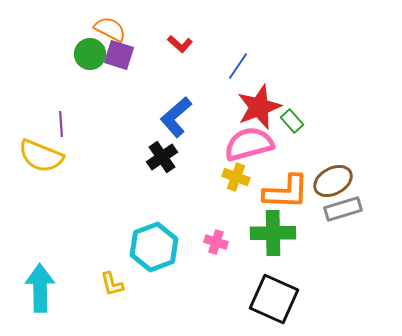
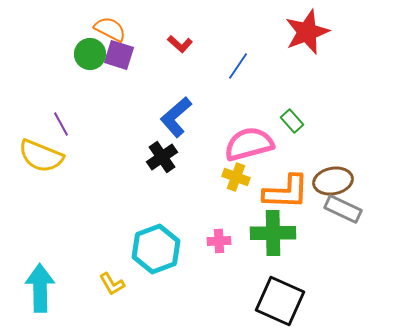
red star: moved 48 px right, 75 px up
purple line: rotated 25 degrees counterclockwise
brown ellipse: rotated 18 degrees clockwise
gray rectangle: rotated 42 degrees clockwise
pink cross: moved 3 px right, 1 px up; rotated 20 degrees counterclockwise
cyan hexagon: moved 2 px right, 2 px down
yellow L-shape: rotated 16 degrees counterclockwise
black square: moved 6 px right, 2 px down
